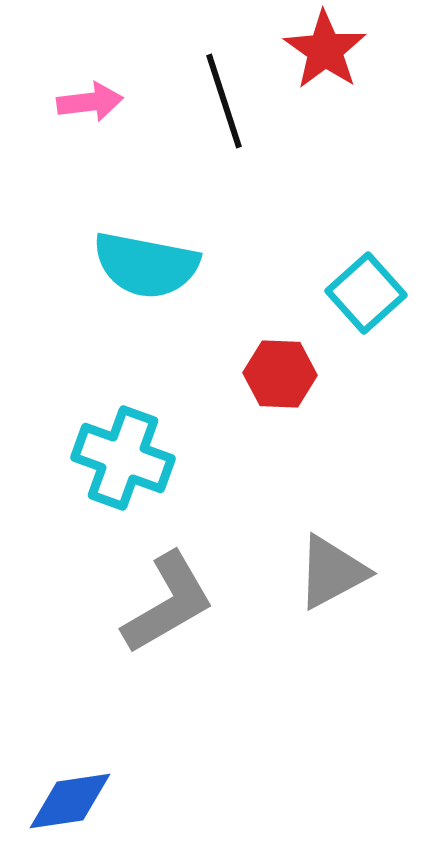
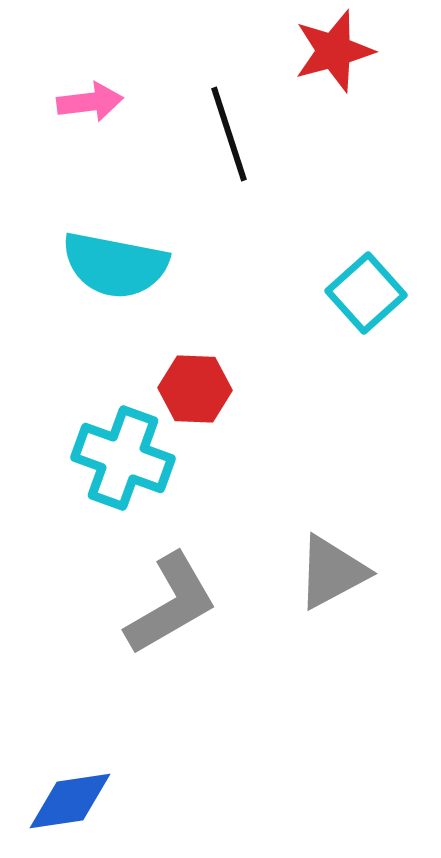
red star: moved 9 px right, 1 px down; rotated 22 degrees clockwise
black line: moved 5 px right, 33 px down
cyan semicircle: moved 31 px left
red hexagon: moved 85 px left, 15 px down
gray L-shape: moved 3 px right, 1 px down
